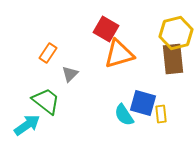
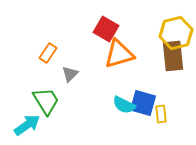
brown rectangle: moved 3 px up
green trapezoid: rotated 20 degrees clockwise
cyan semicircle: moved 10 px up; rotated 30 degrees counterclockwise
